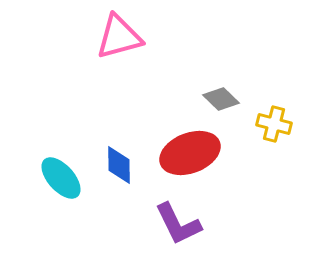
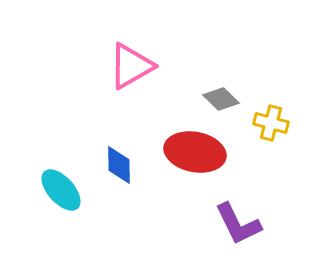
pink triangle: moved 12 px right, 29 px down; rotated 15 degrees counterclockwise
yellow cross: moved 3 px left, 1 px up
red ellipse: moved 5 px right, 1 px up; rotated 32 degrees clockwise
cyan ellipse: moved 12 px down
purple L-shape: moved 60 px right
